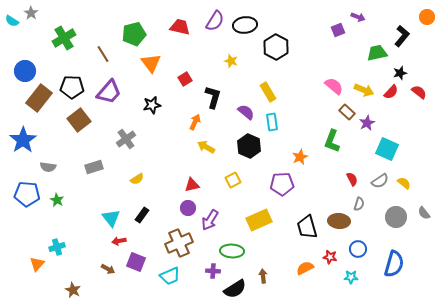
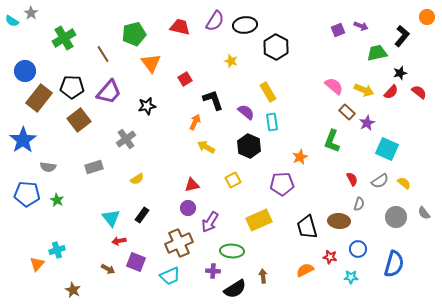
purple arrow at (358, 17): moved 3 px right, 9 px down
black L-shape at (213, 97): moved 3 px down; rotated 35 degrees counterclockwise
black star at (152, 105): moved 5 px left, 1 px down
purple arrow at (210, 220): moved 2 px down
cyan cross at (57, 247): moved 3 px down
orange semicircle at (305, 268): moved 2 px down
